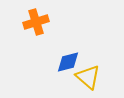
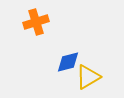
yellow triangle: rotated 48 degrees clockwise
